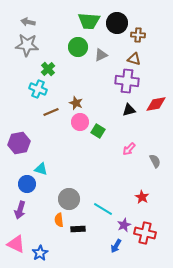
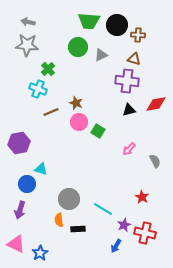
black circle: moved 2 px down
pink circle: moved 1 px left
